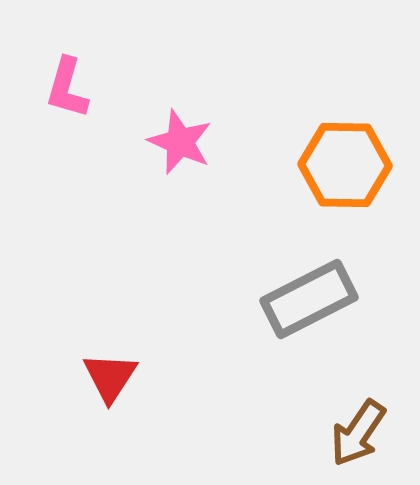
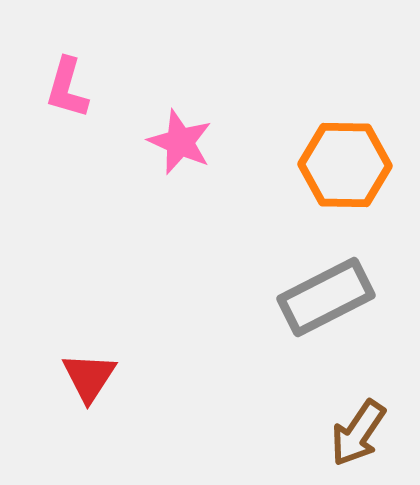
gray rectangle: moved 17 px right, 2 px up
red triangle: moved 21 px left
